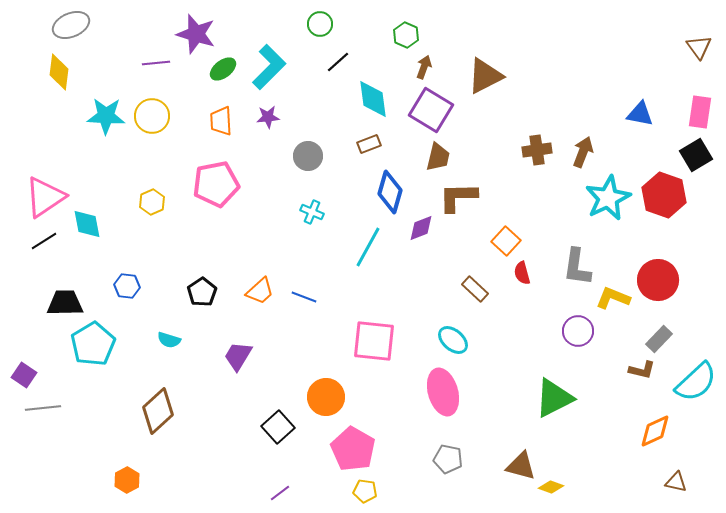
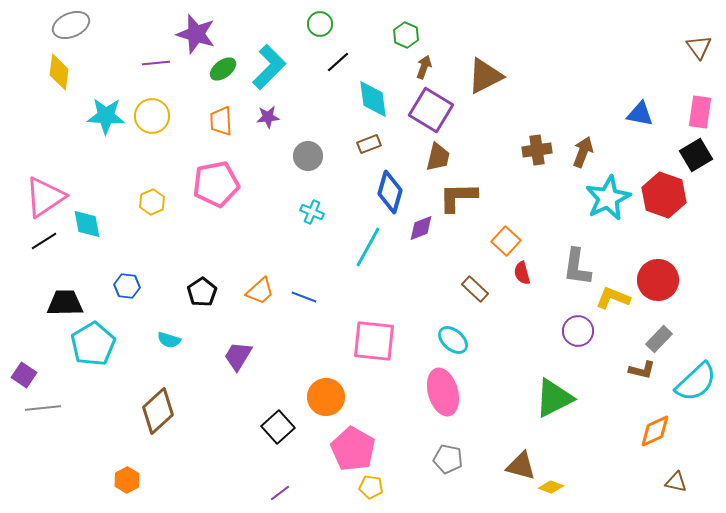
yellow pentagon at (365, 491): moved 6 px right, 4 px up
